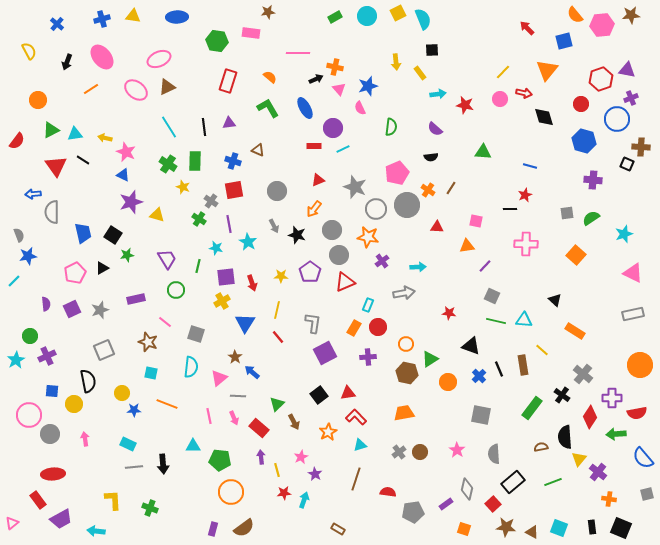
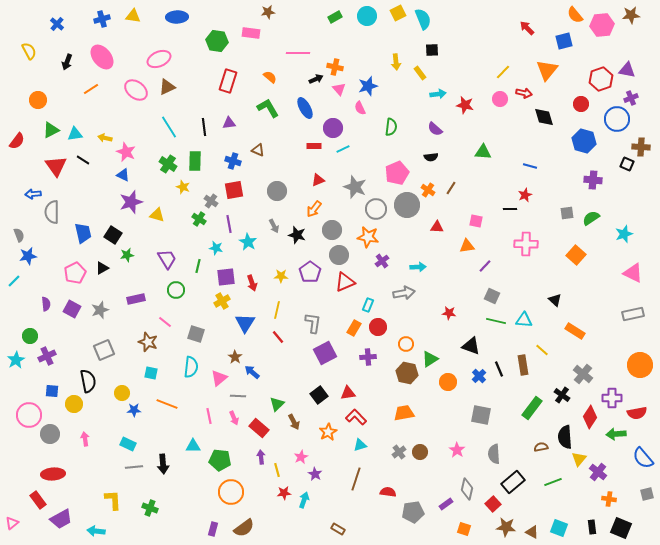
purple square at (72, 309): rotated 36 degrees counterclockwise
